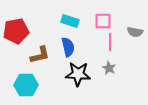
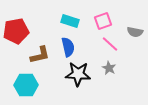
pink square: rotated 18 degrees counterclockwise
pink line: moved 2 px down; rotated 48 degrees counterclockwise
